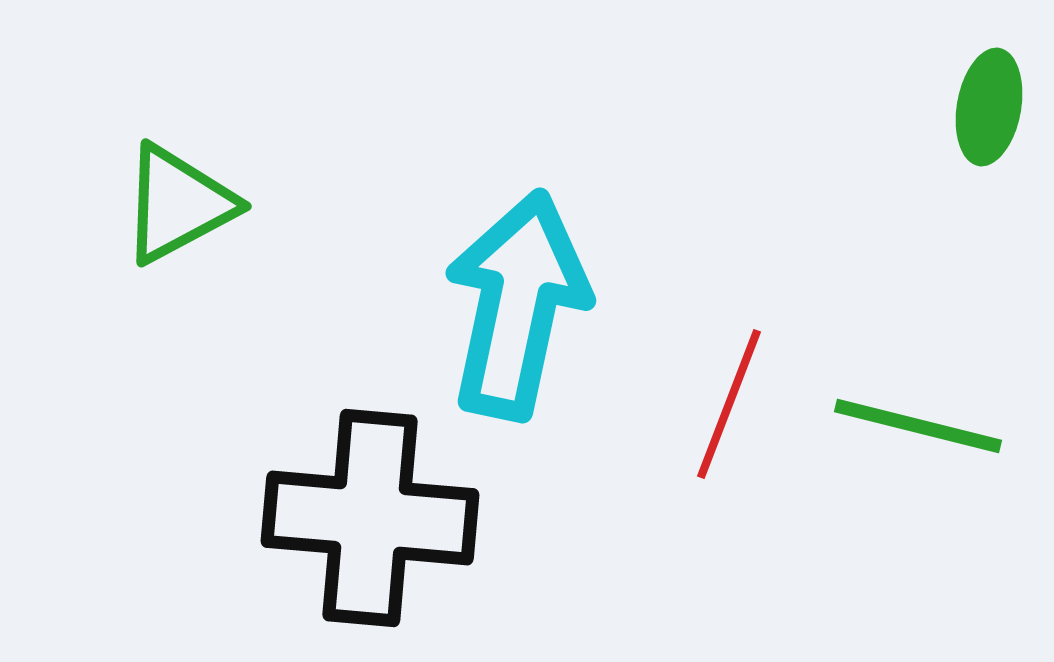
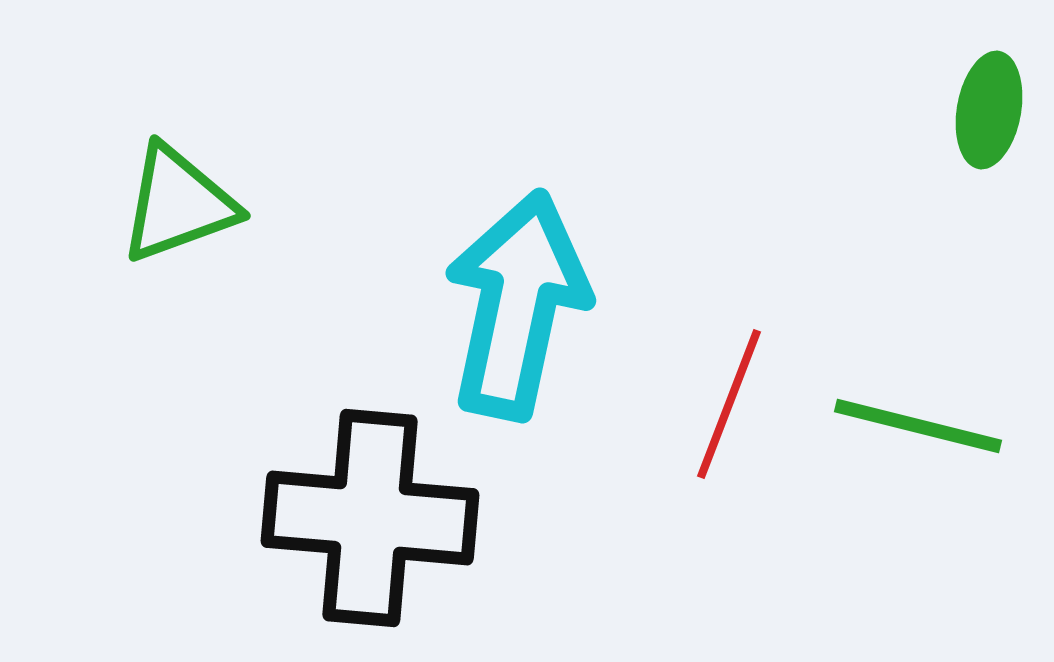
green ellipse: moved 3 px down
green triangle: rotated 8 degrees clockwise
